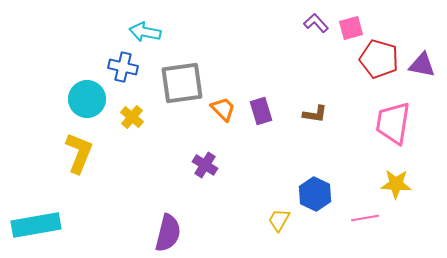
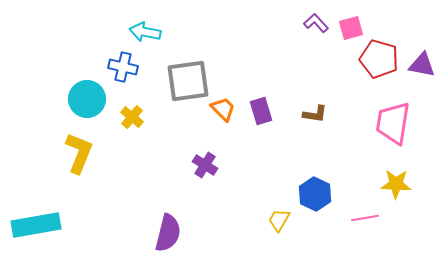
gray square: moved 6 px right, 2 px up
